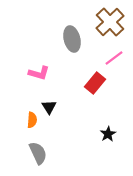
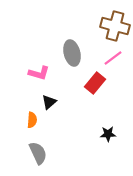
brown cross: moved 5 px right, 4 px down; rotated 32 degrees counterclockwise
gray ellipse: moved 14 px down
pink line: moved 1 px left
black triangle: moved 5 px up; rotated 21 degrees clockwise
black star: rotated 28 degrees clockwise
